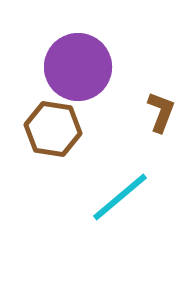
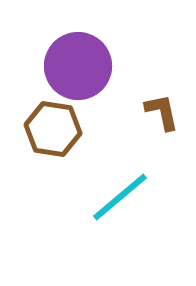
purple circle: moved 1 px up
brown L-shape: moved 1 px right; rotated 33 degrees counterclockwise
